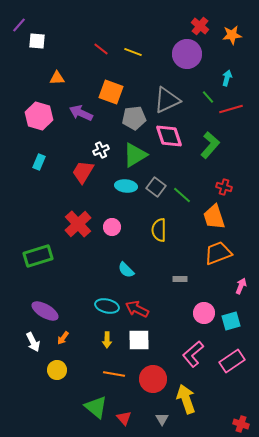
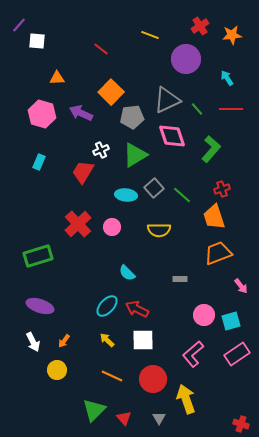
red cross at (200, 26): rotated 18 degrees clockwise
yellow line at (133, 52): moved 17 px right, 17 px up
purple circle at (187, 54): moved 1 px left, 5 px down
cyan arrow at (227, 78): rotated 49 degrees counterclockwise
orange square at (111, 92): rotated 25 degrees clockwise
green line at (208, 97): moved 11 px left, 12 px down
red line at (231, 109): rotated 15 degrees clockwise
pink hexagon at (39, 116): moved 3 px right, 2 px up
gray pentagon at (134, 118): moved 2 px left, 1 px up
pink diamond at (169, 136): moved 3 px right
green L-shape at (210, 145): moved 1 px right, 4 px down
cyan ellipse at (126, 186): moved 9 px down
gray square at (156, 187): moved 2 px left, 1 px down; rotated 12 degrees clockwise
red cross at (224, 187): moved 2 px left, 2 px down; rotated 35 degrees counterclockwise
yellow semicircle at (159, 230): rotated 90 degrees counterclockwise
cyan semicircle at (126, 270): moved 1 px right, 3 px down
pink arrow at (241, 286): rotated 119 degrees clockwise
cyan ellipse at (107, 306): rotated 60 degrees counterclockwise
purple ellipse at (45, 311): moved 5 px left, 5 px up; rotated 12 degrees counterclockwise
pink circle at (204, 313): moved 2 px down
orange arrow at (63, 338): moved 1 px right, 3 px down
yellow arrow at (107, 340): rotated 133 degrees clockwise
white square at (139, 340): moved 4 px right
pink rectangle at (232, 361): moved 5 px right, 7 px up
orange line at (114, 374): moved 2 px left, 2 px down; rotated 15 degrees clockwise
green triangle at (96, 407): moved 2 px left, 3 px down; rotated 35 degrees clockwise
gray triangle at (162, 419): moved 3 px left, 1 px up
